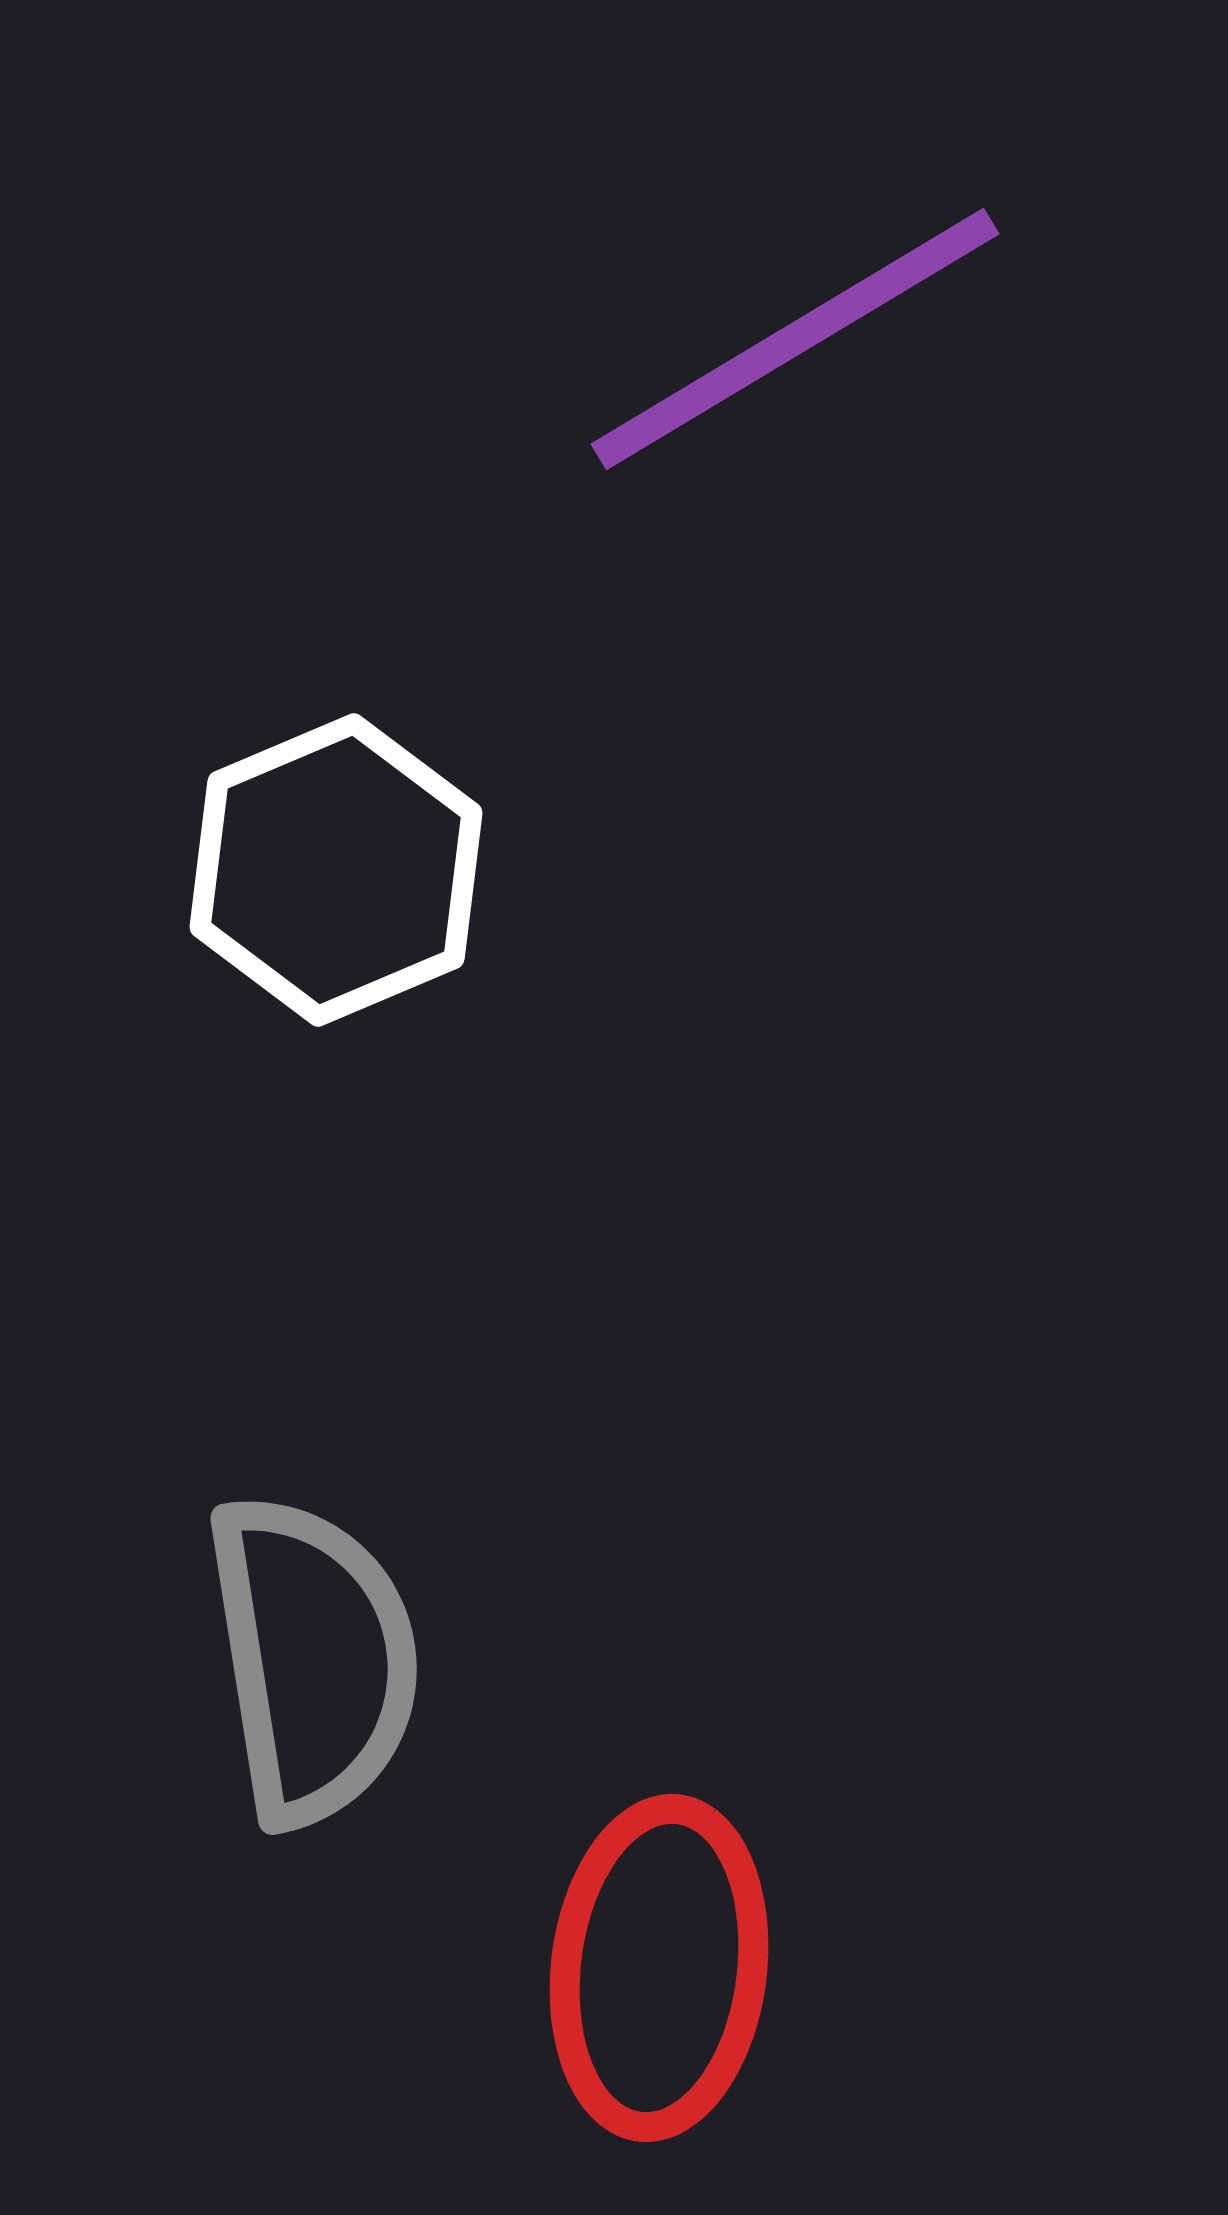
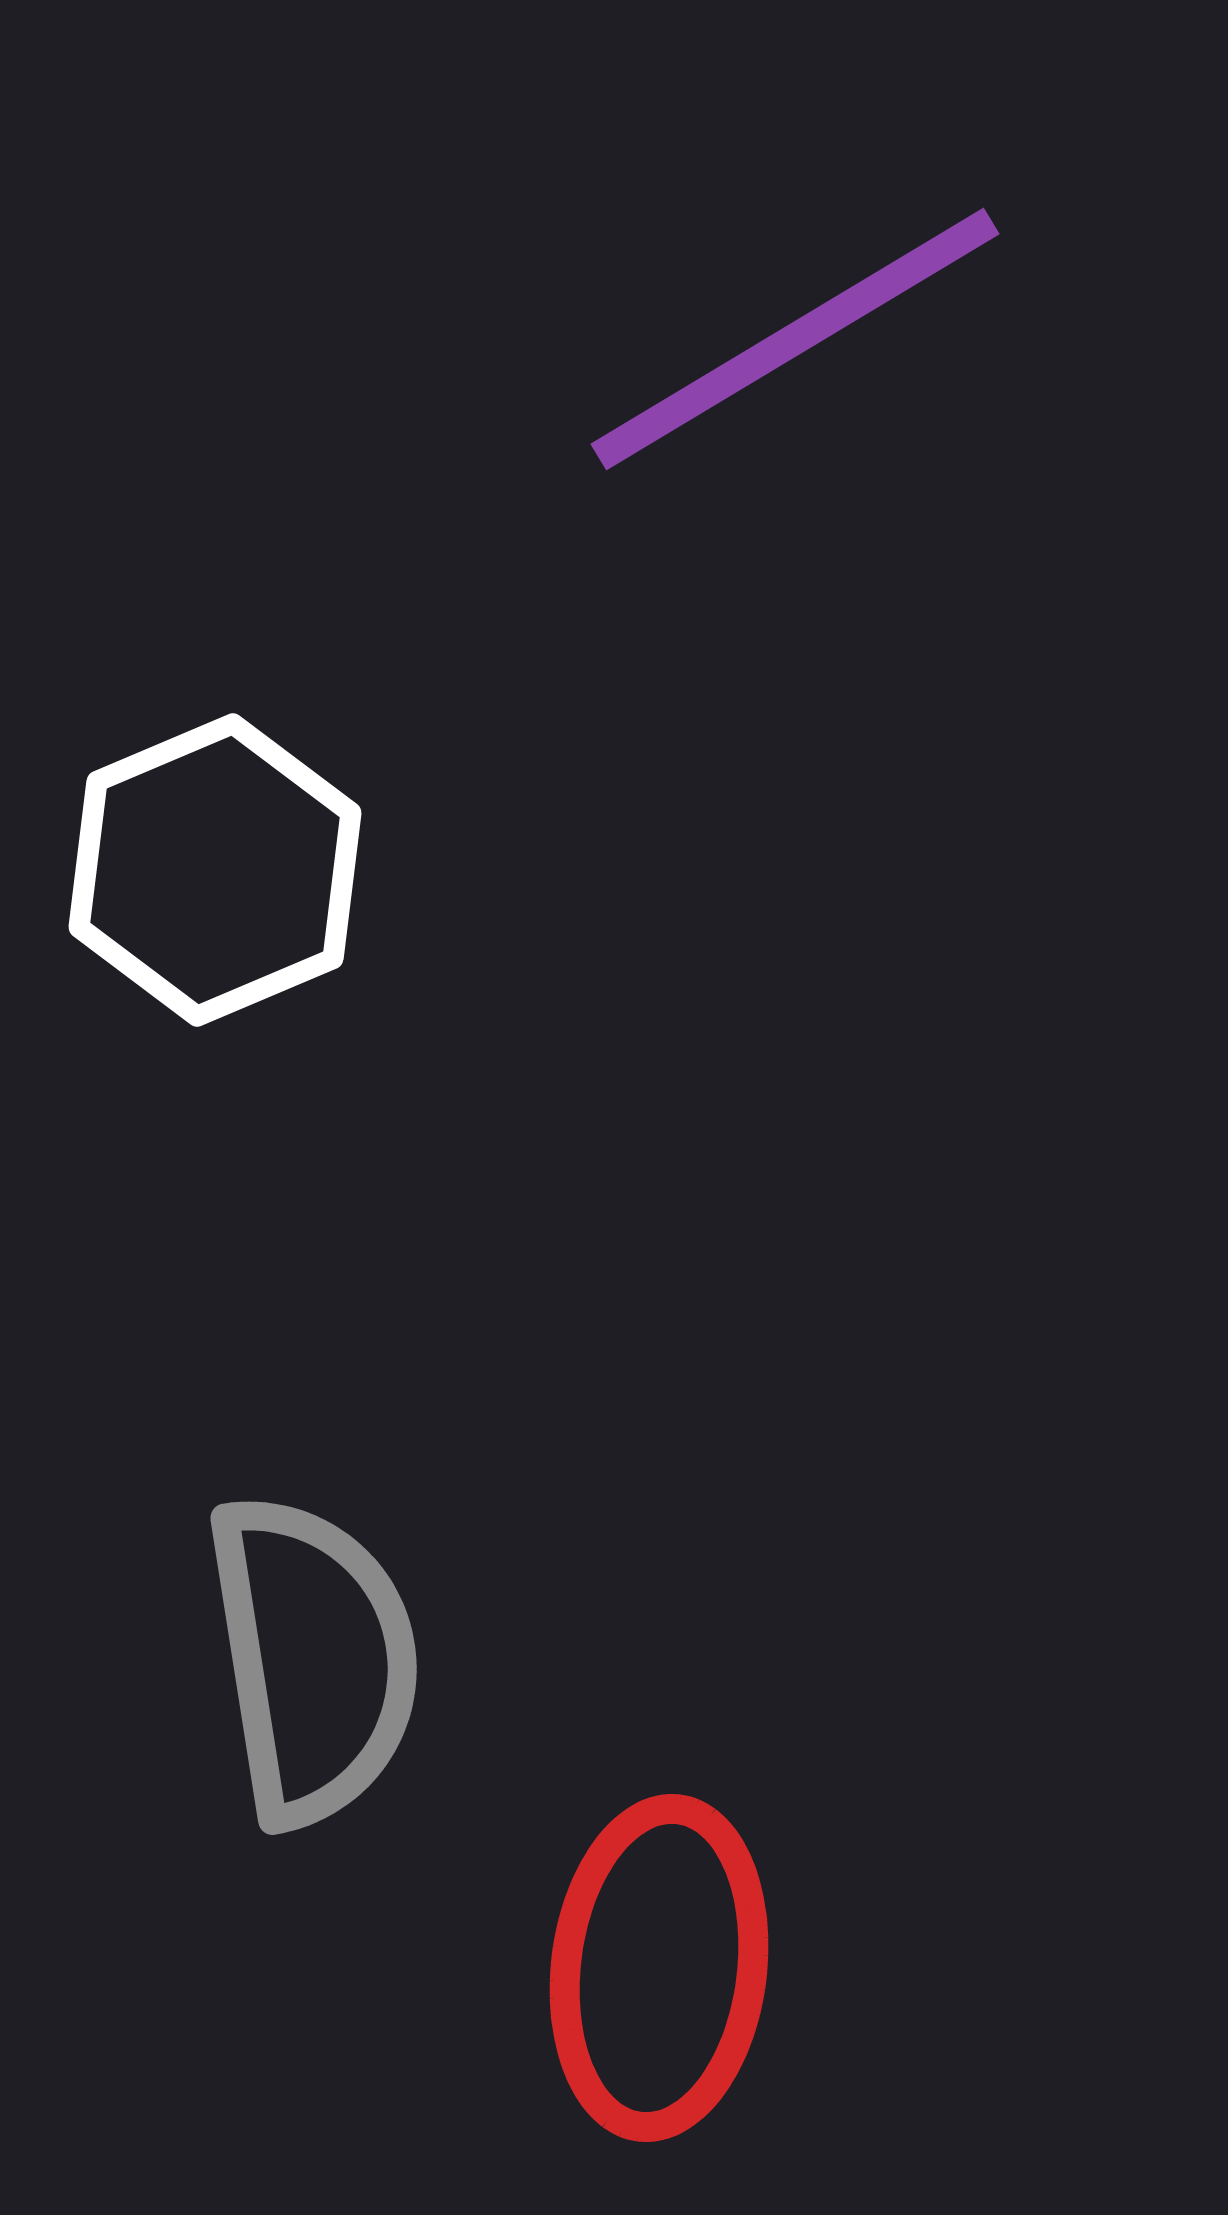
white hexagon: moved 121 px left
